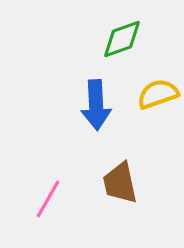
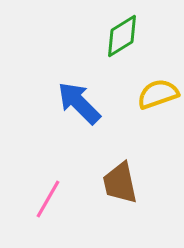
green diamond: moved 3 px up; rotated 12 degrees counterclockwise
blue arrow: moved 17 px left, 2 px up; rotated 138 degrees clockwise
